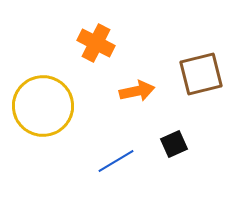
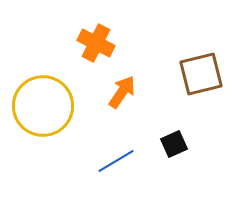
orange arrow: moved 15 px left, 1 px down; rotated 44 degrees counterclockwise
